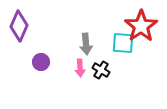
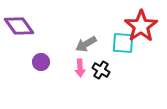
purple diamond: rotated 60 degrees counterclockwise
gray arrow: rotated 65 degrees clockwise
